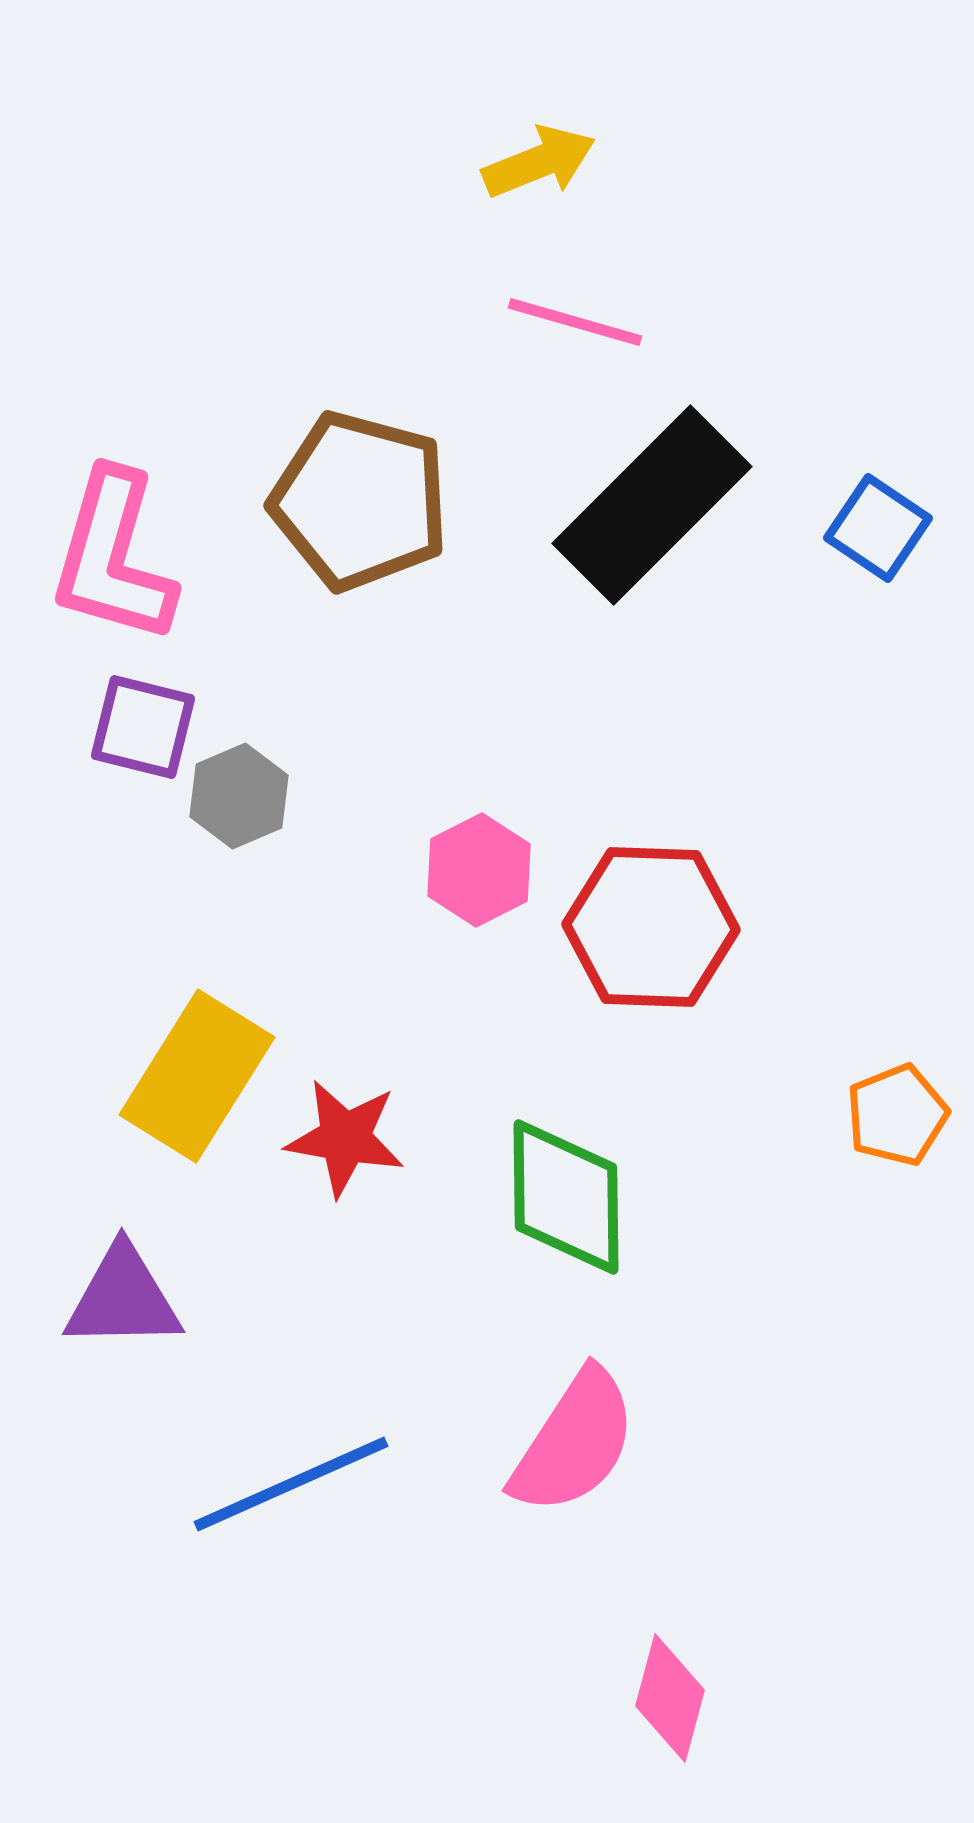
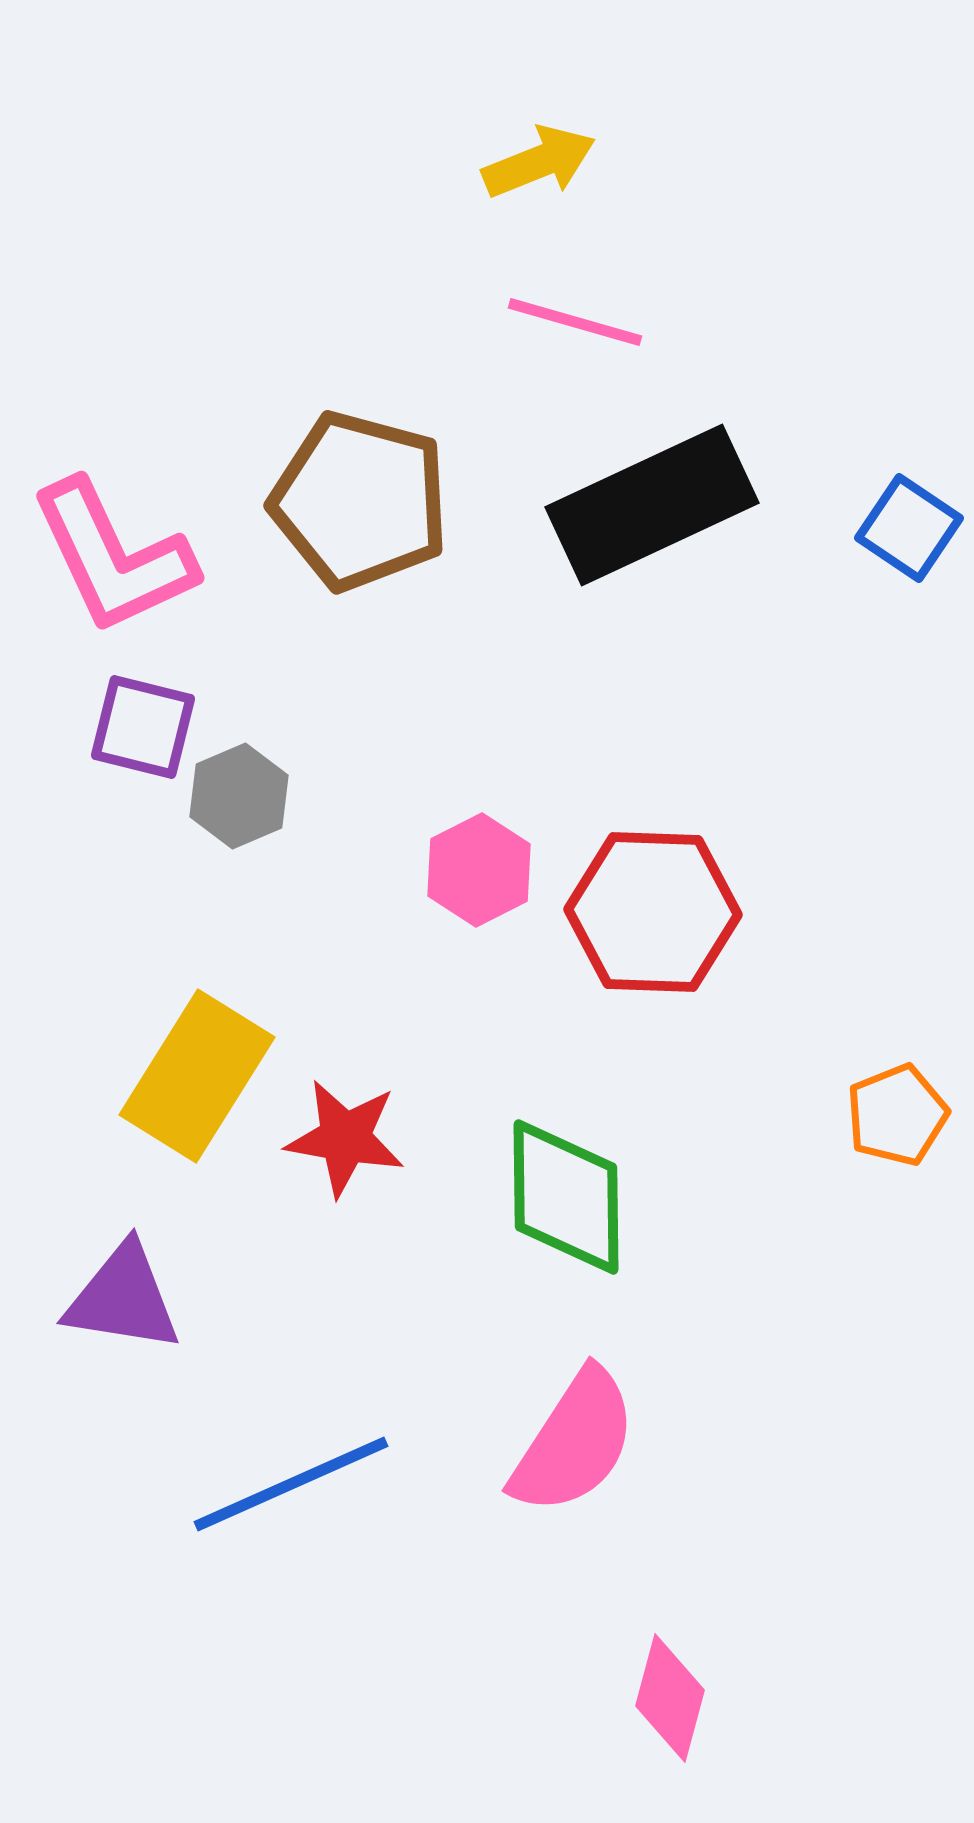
black rectangle: rotated 20 degrees clockwise
blue square: moved 31 px right
pink L-shape: rotated 41 degrees counterclockwise
red hexagon: moved 2 px right, 15 px up
purple triangle: rotated 10 degrees clockwise
